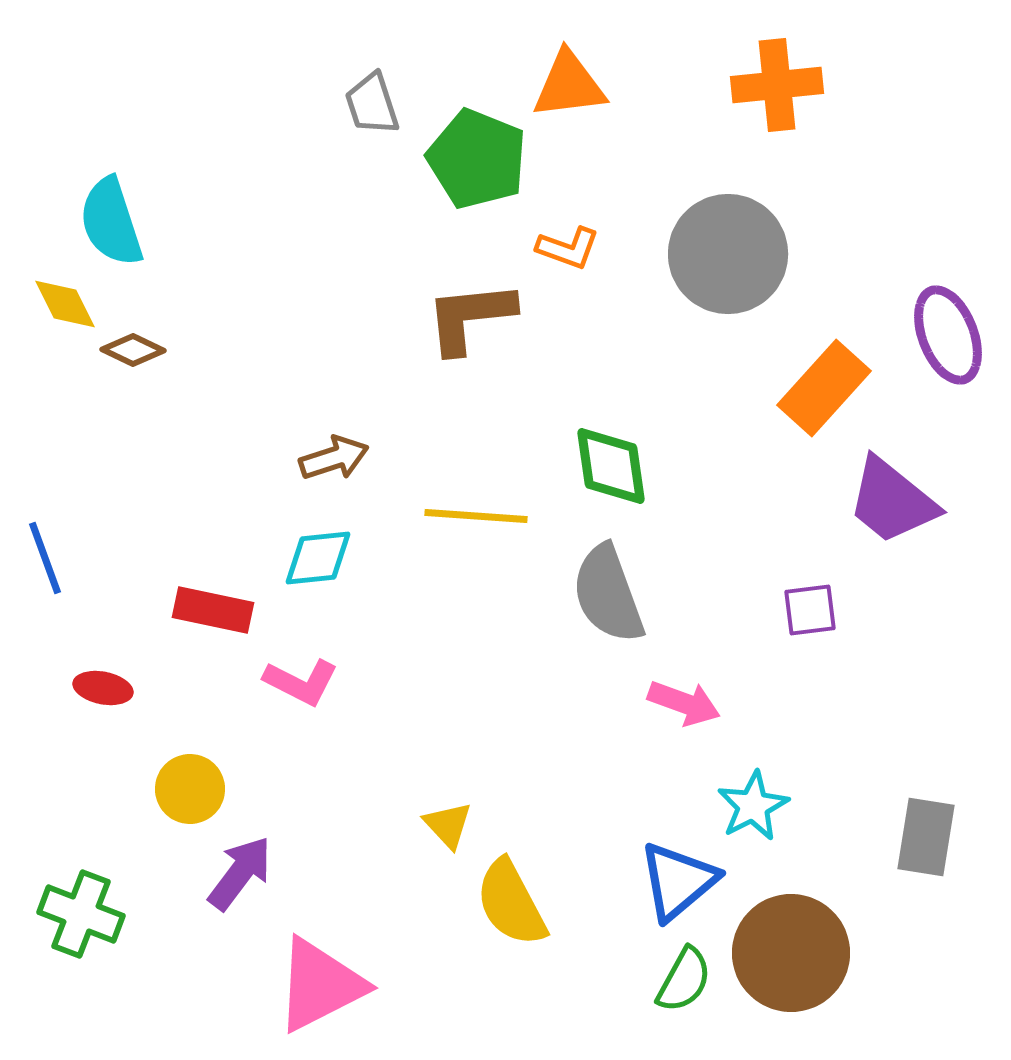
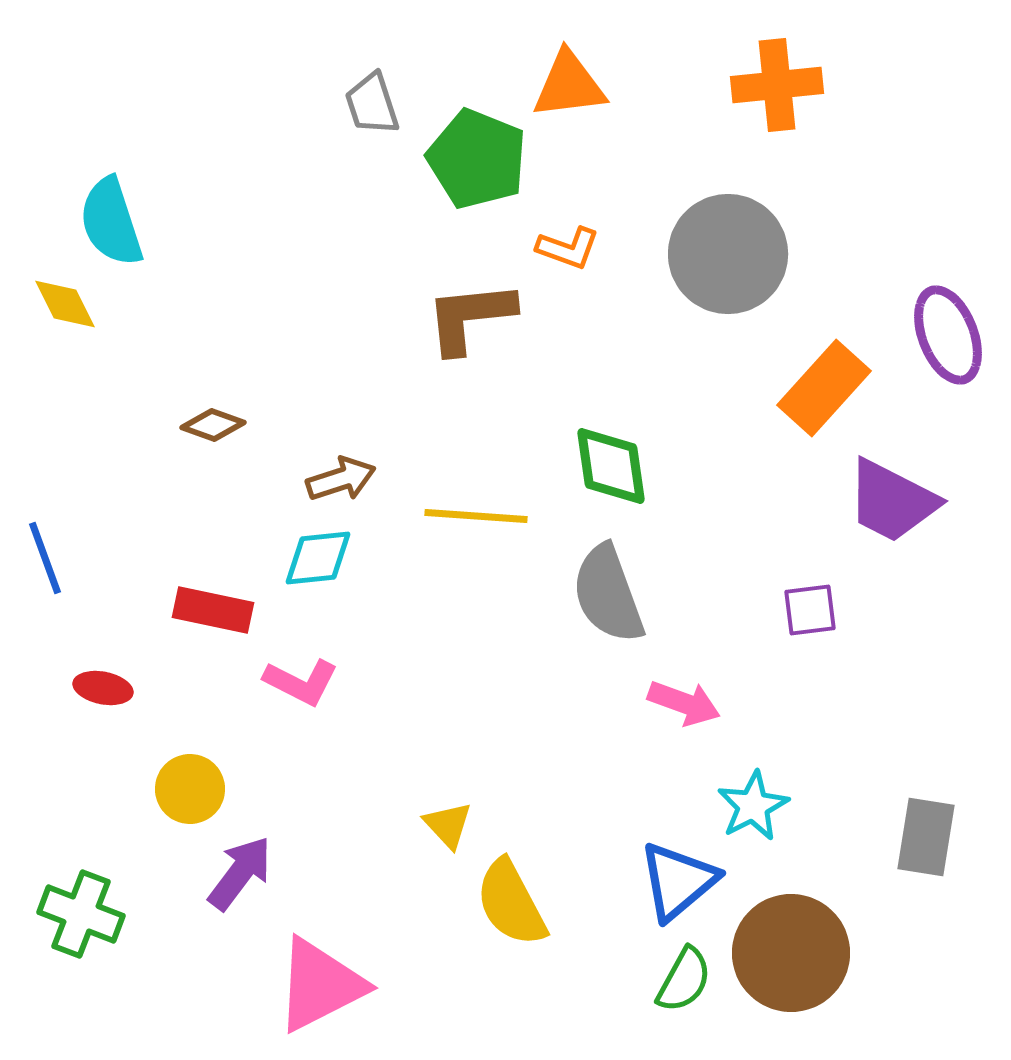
brown diamond: moved 80 px right, 75 px down; rotated 6 degrees counterclockwise
brown arrow: moved 7 px right, 21 px down
purple trapezoid: rotated 12 degrees counterclockwise
